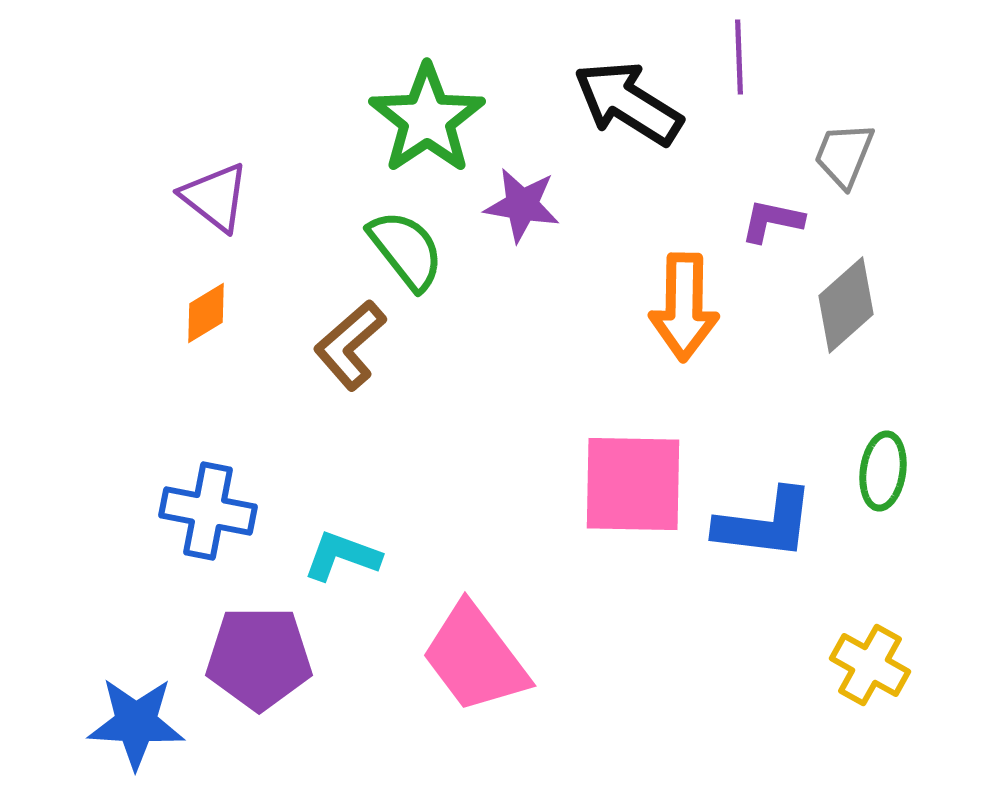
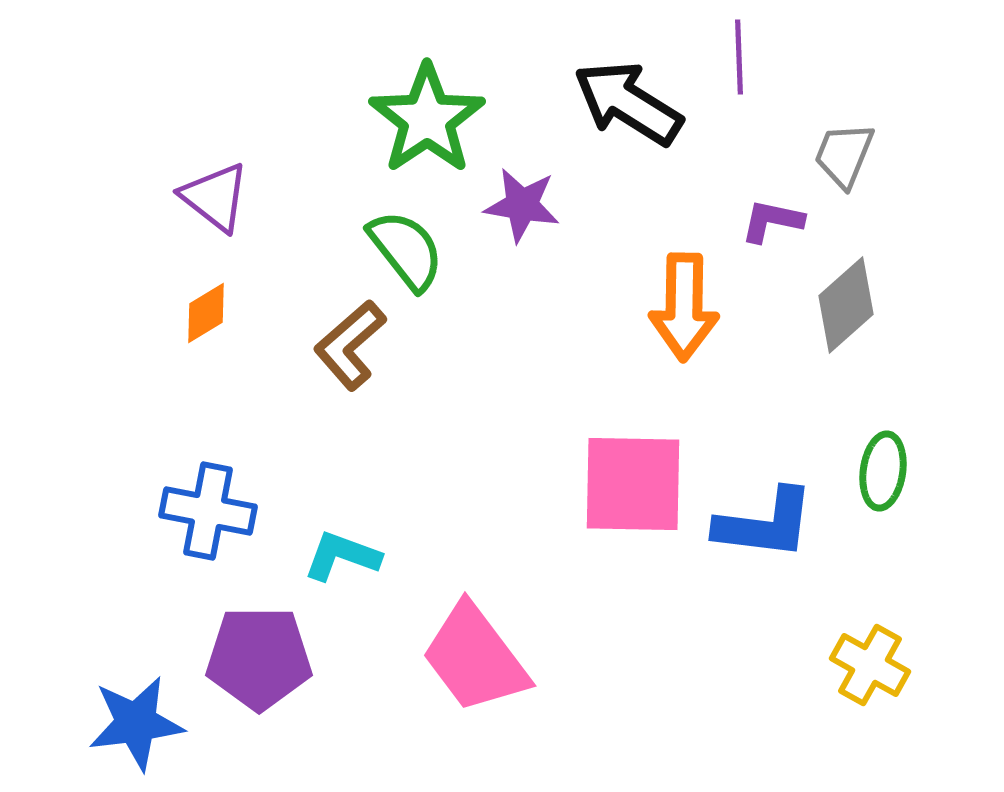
blue star: rotated 10 degrees counterclockwise
